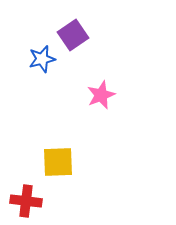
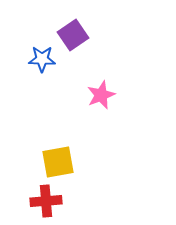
blue star: rotated 16 degrees clockwise
yellow square: rotated 8 degrees counterclockwise
red cross: moved 20 px right; rotated 12 degrees counterclockwise
